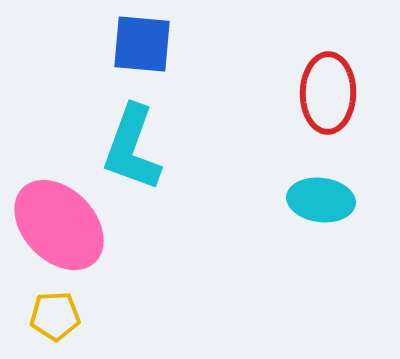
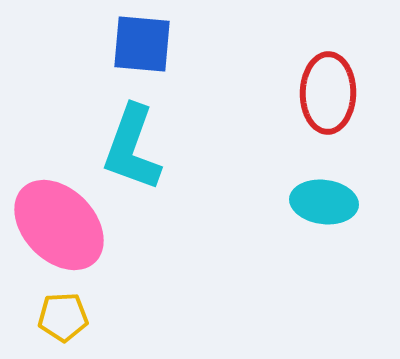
cyan ellipse: moved 3 px right, 2 px down
yellow pentagon: moved 8 px right, 1 px down
